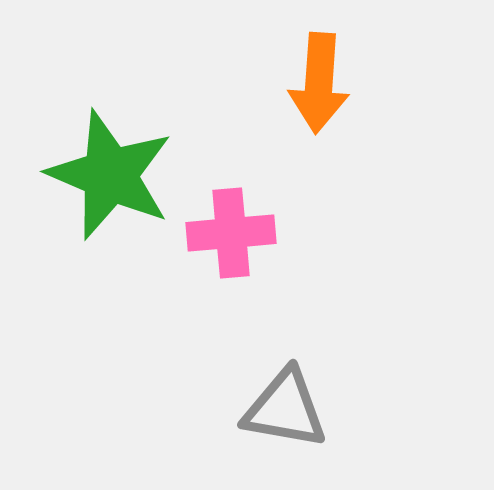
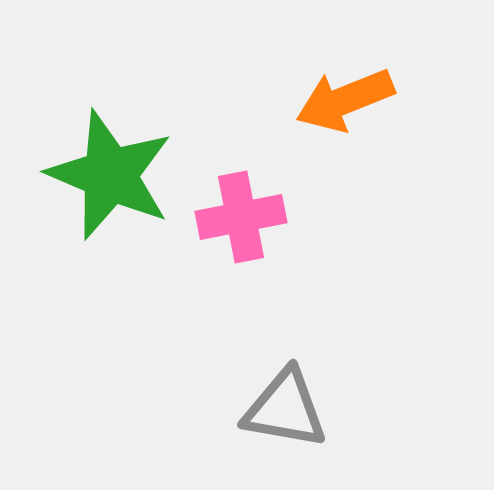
orange arrow: moved 26 px right, 17 px down; rotated 64 degrees clockwise
pink cross: moved 10 px right, 16 px up; rotated 6 degrees counterclockwise
